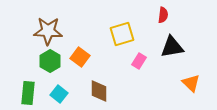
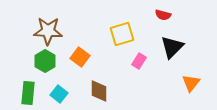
red semicircle: rotated 98 degrees clockwise
black triangle: rotated 35 degrees counterclockwise
green hexagon: moved 5 px left
orange triangle: rotated 24 degrees clockwise
